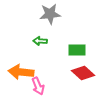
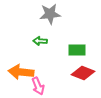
red diamond: rotated 20 degrees counterclockwise
